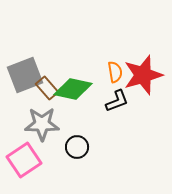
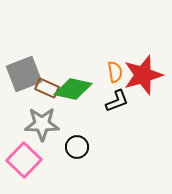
gray square: moved 1 px left, 1 px up
brown rectangle: rotated 25 degrees counterclockwise
pink square: rotated 12 degrees counterclockwise
